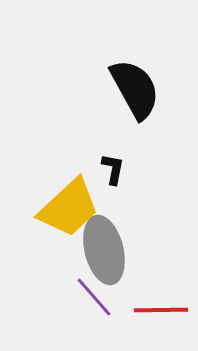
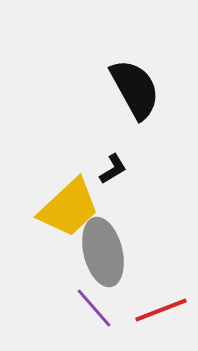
black L-shape: rotated 48 degrees clockwise
gray ellipse: moved 1 px left, 2 px down
purple line: moved 11 px down
red line: rotated 20 degrees counterclockwise
